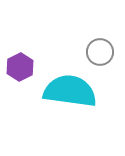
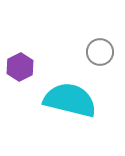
cyan semicircle: moved 9 px down; rotated 6 degrees clockwise
